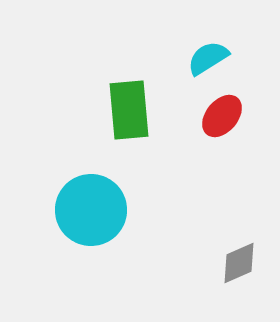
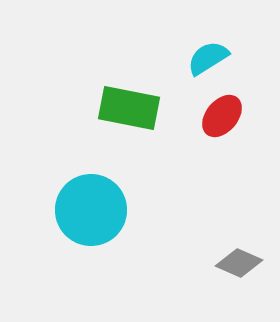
green rectangle: moved 2 px up; rotated 74 degrees counterclockwise
gray diamond: rotated 48 degrees clockwise
